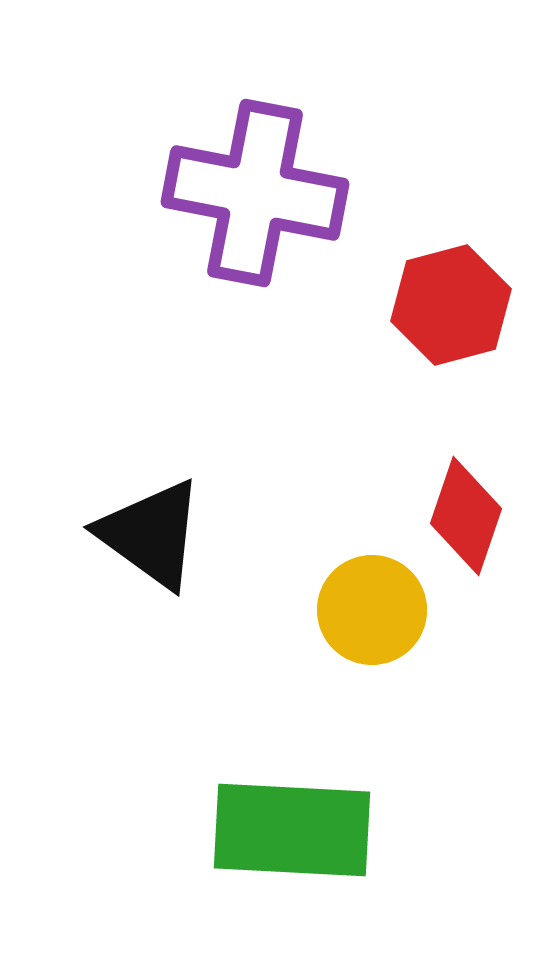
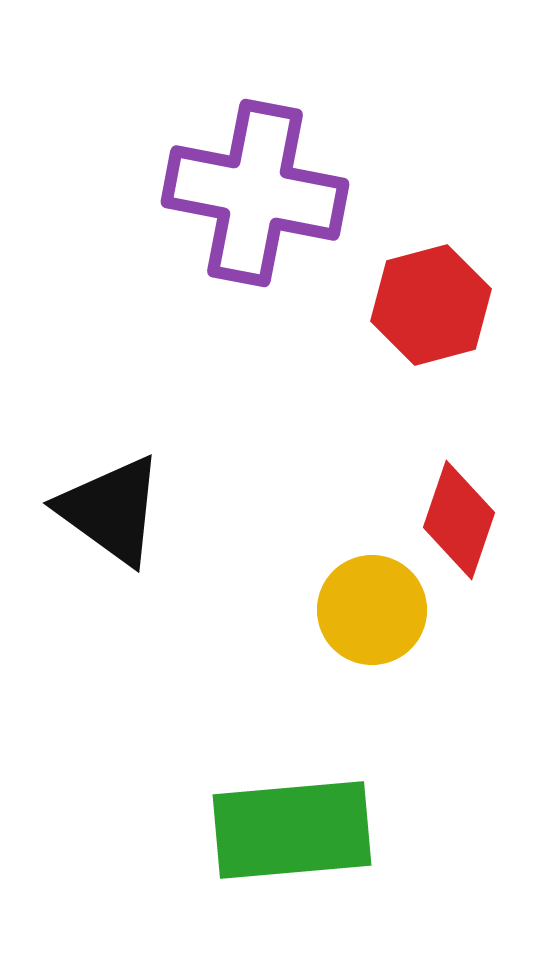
red hexagon: moved 20 px left
red diamond: moved 7 px left, 4 px down
black triangle: moved 40 px left, 24 px up
green rectangle: rotated 8 degrees counterclockwise
